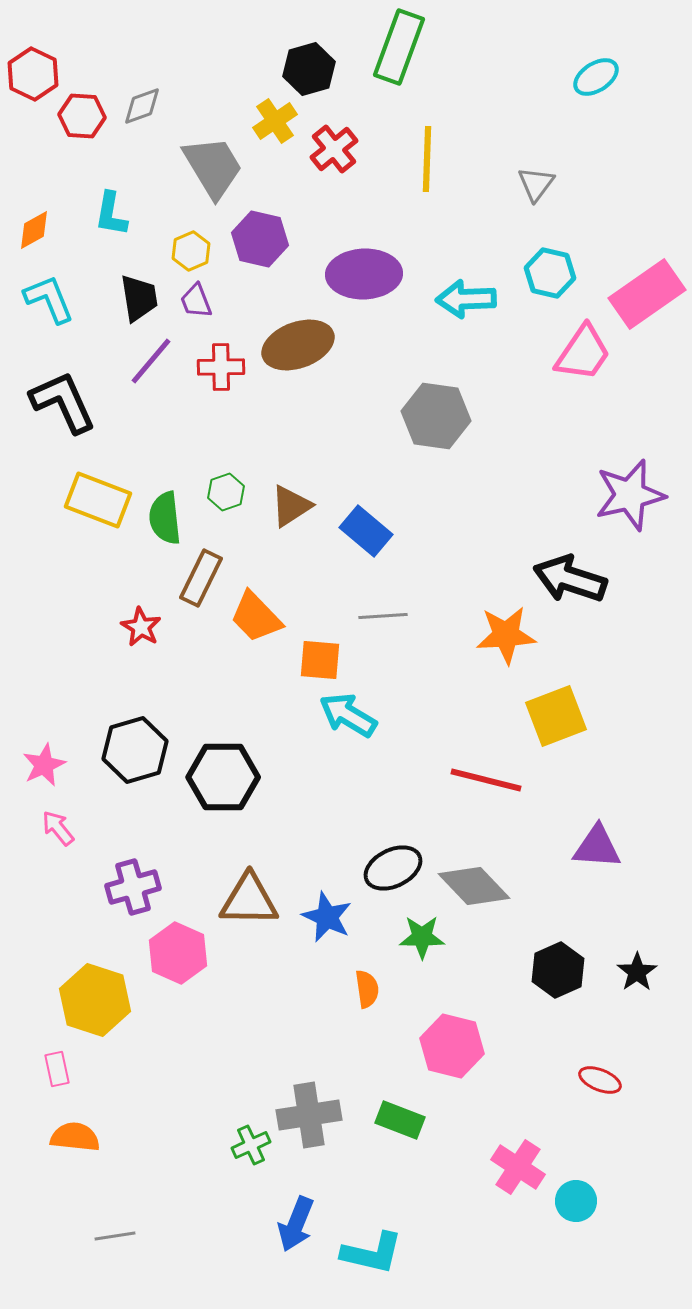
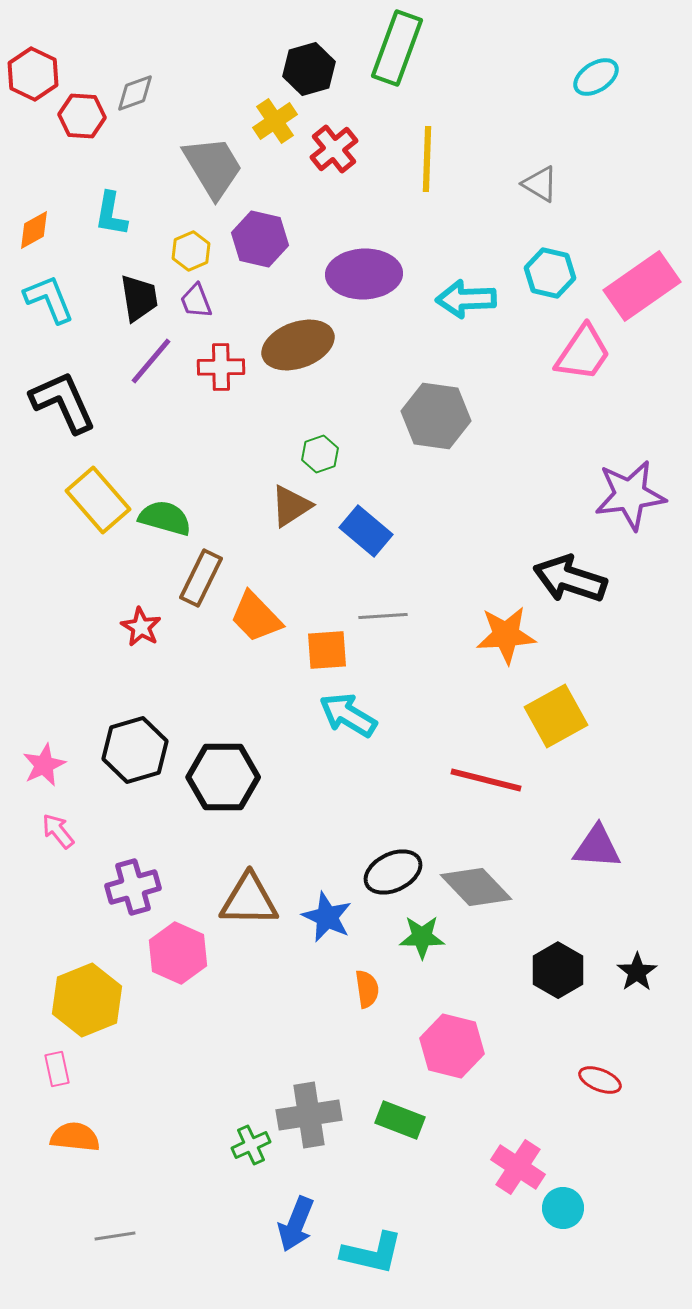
green rectangle at (399, 47): moved 2 px left, 1 px down
gray diamond at (142, 106): moved 7 px left, 13 px up
gray triangle at (536, 184): moved 4 px right; rotated 36 degrees counterclockwise
pink rectangle at (647, 294): moved 5 px left, 8 px up
green hexagon at (226, 492): moved 94 px right, 38 px up
purple star at (630, 495): rotated 6 degrees clockwise
yellow rectangle at (98, 500): rotated 28 degrees clockwise
green semicircle at (165, 518): rotated 112 degrees clockwise
orange square at (320, 660): moved 7 px right, 10 px up; rotated 9 degrees counterclockwise
yellow square at (556, 716): rotated 8 degrees counterclockwise
pink arrow at (58, 828): moved 3 px down
black ellipse at (393, 868): moved 4 px down
gray diamond at (474, 886): moved 2 px right, 1 px down
black hexagon at (558, 970): rotated 6 degrees counterclockwise
yellow hexagon at (95, 1000): moved 8 px left; rotated 20 degrees clockwise
cyan circle at (576, 1201): moved 13 px left, 7 px down
